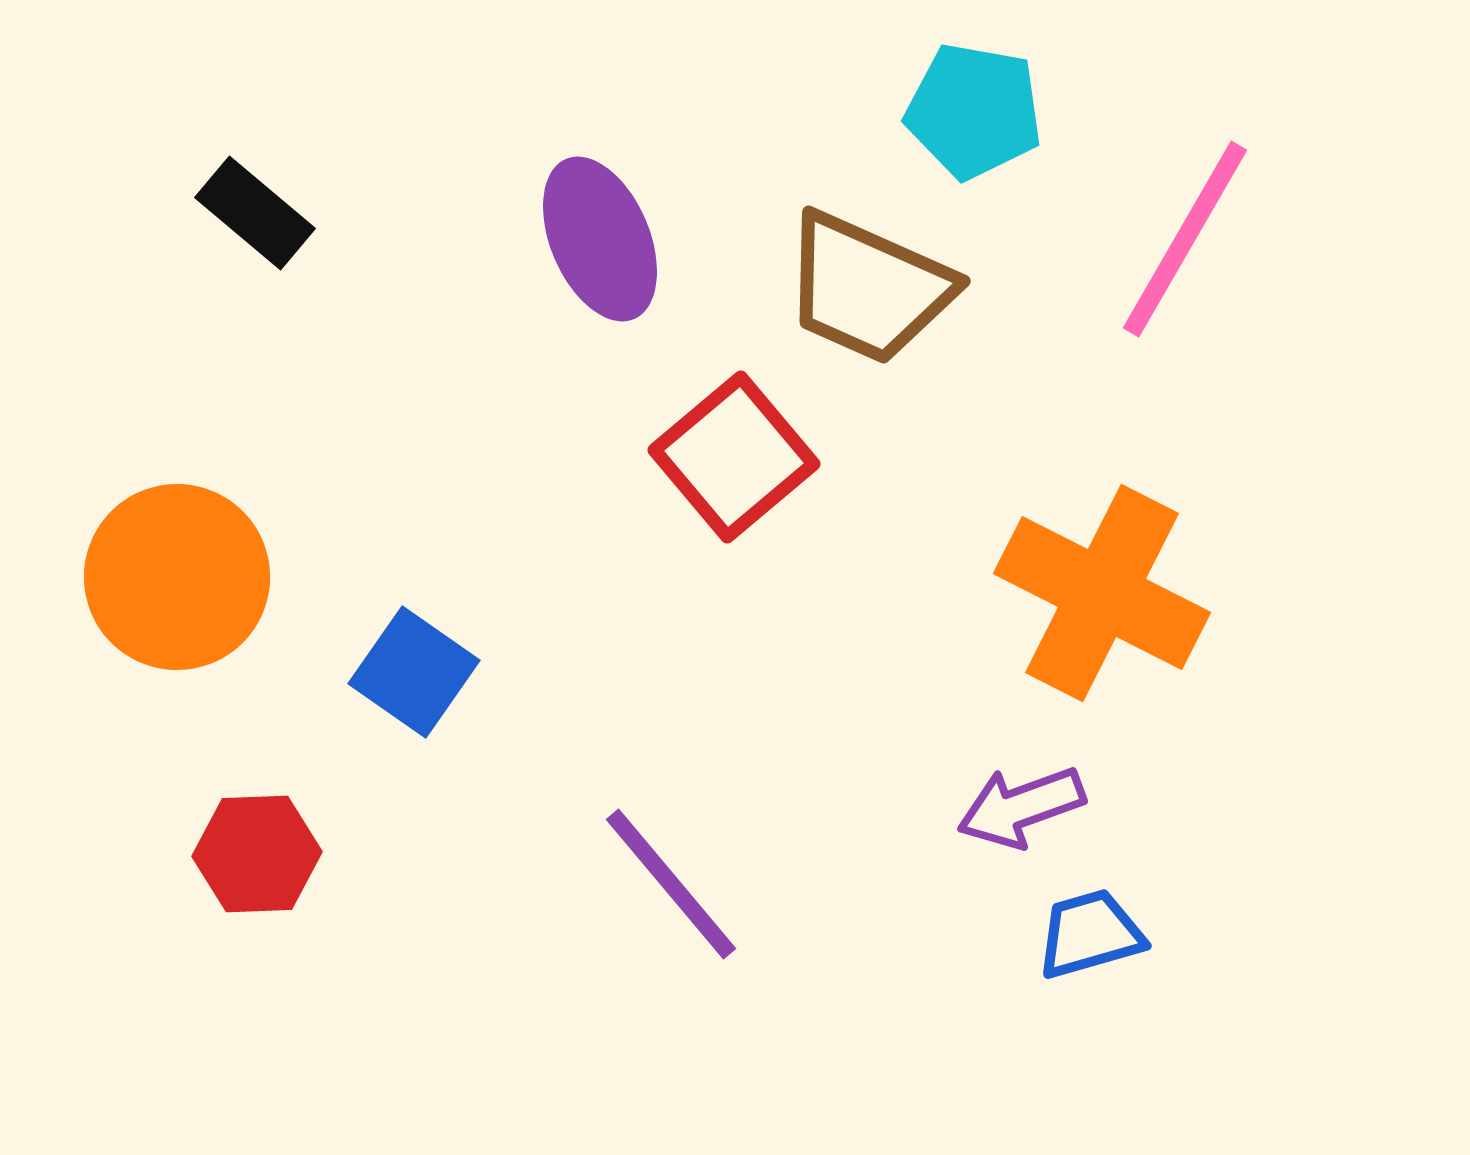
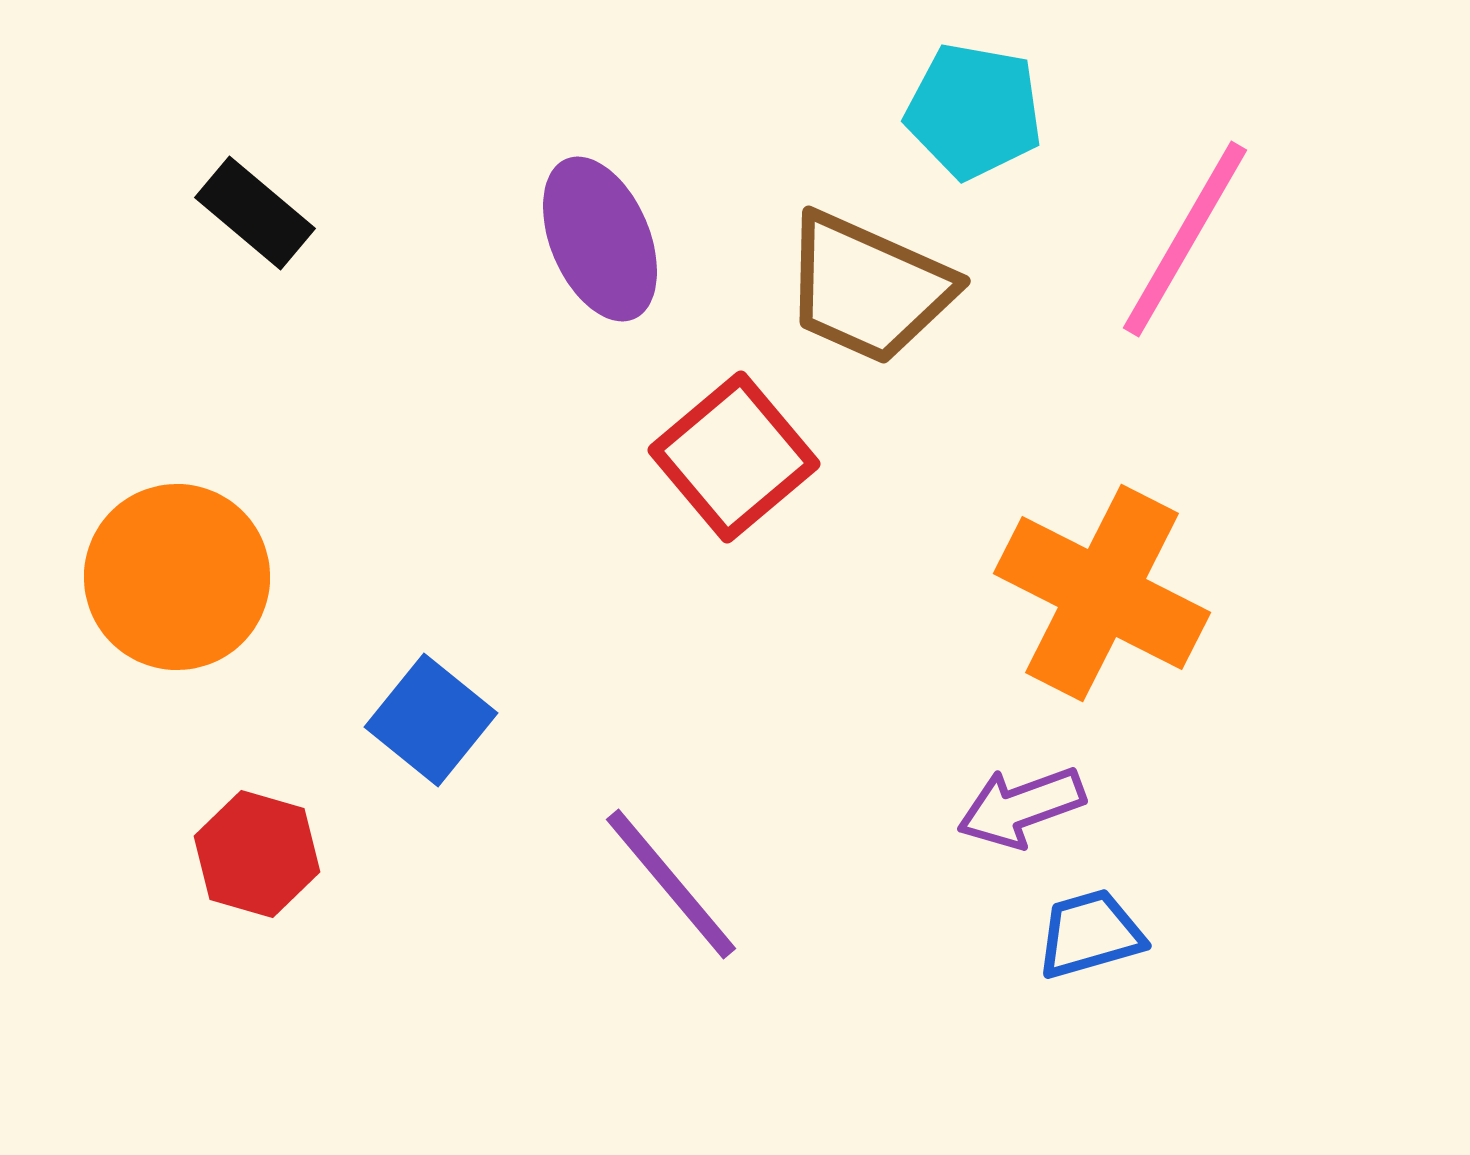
blue square: moved 17 px right, 48 px down; rotated 4 degrees clockwise
red hexagon: rotated 18 degrees clockwise
